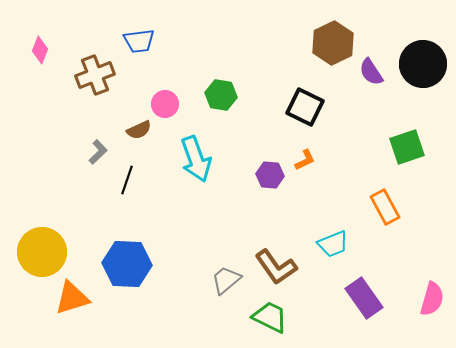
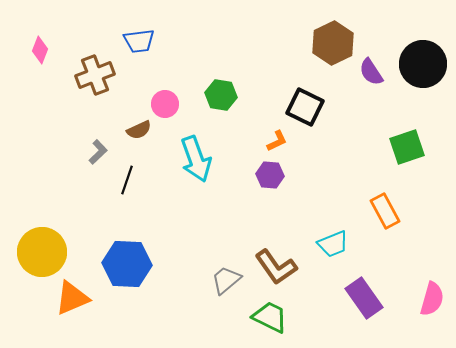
orange L-shape: moved 28 px left, 19 px up
orange rectangle: moved 4 px down
orange triangle: rotated 6 degrees counterclockwise
